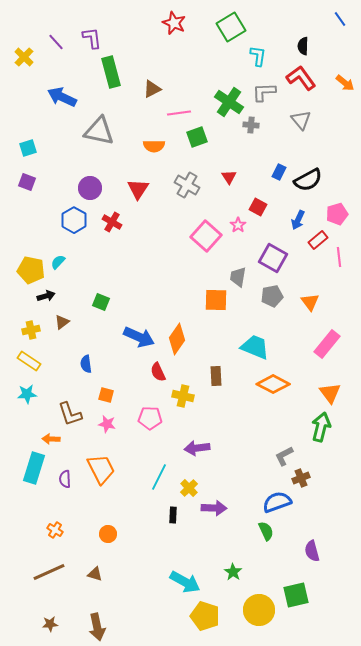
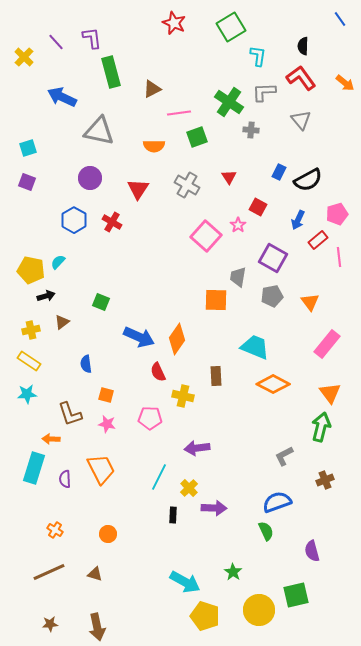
gray cross at (251, 125): moved 5 px down
purple circle at (90, 188): moved 10 px up
brown cross at (301, 478): moved 24 px right, 2 px down
